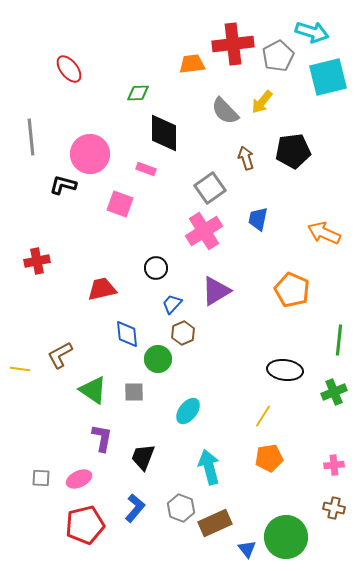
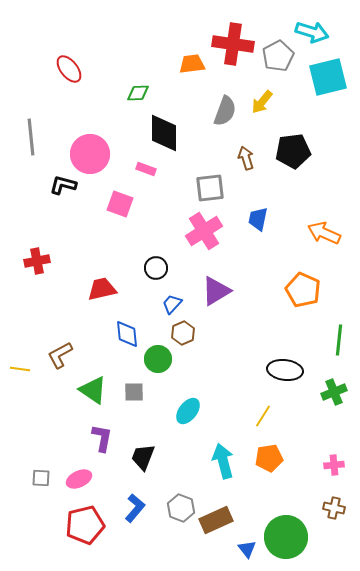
red cross at (233, 44): rotated 15 degrees clockwise
gray semicircle at (225, 111): rotated 116 degrees counterclockwise
gray square at (210, 188): rotated 28 degrees clockwise
orange pentagon at (292, 290): moved 11 px right
cyan arrow at (209, 467): moved 14 px right, 6 px up
brown rectangle at (215, 523): moved 1 px right, 3 px up
